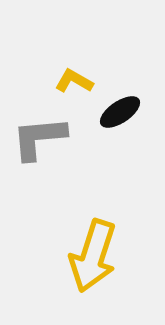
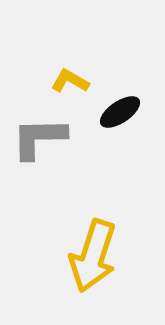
yellow L-shape: moved 4 px left
gray L-shape: rotated 4 degrees clockwise
